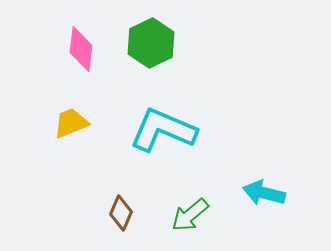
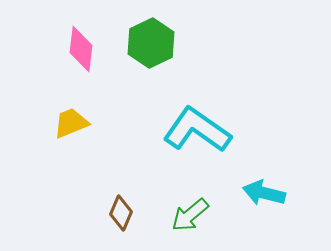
cyan L-shape: moved 34 px right; rotated 12 degrees clockwise
